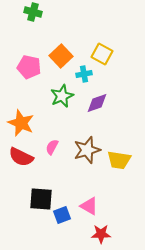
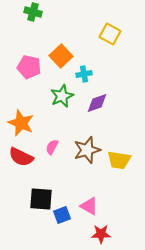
yellow square: moved 8 px right, 20 px up
